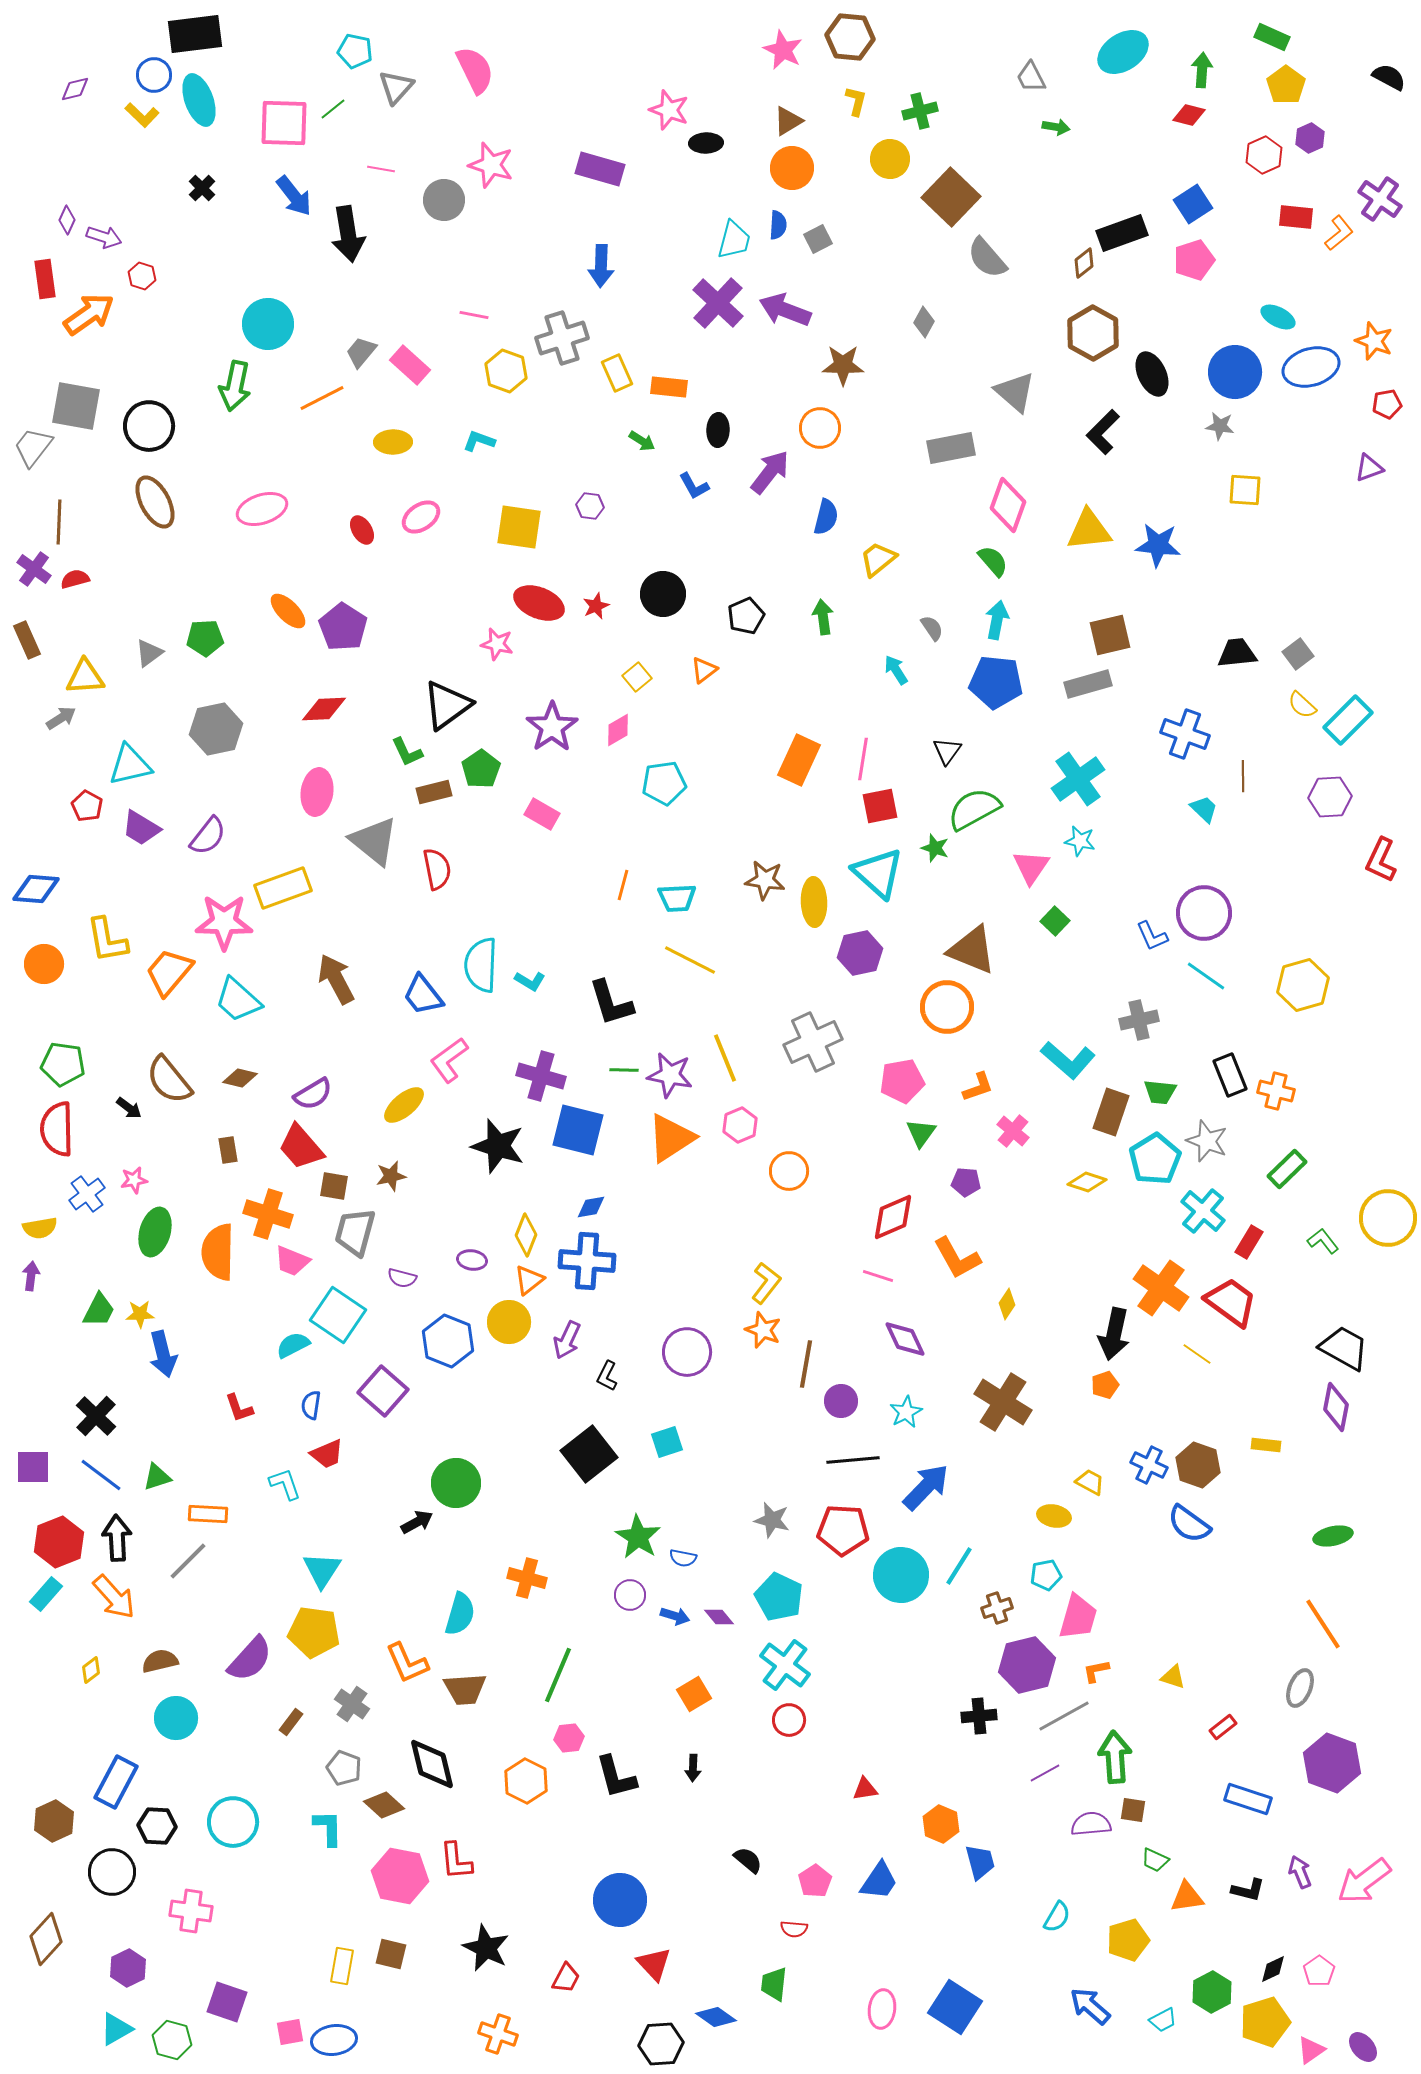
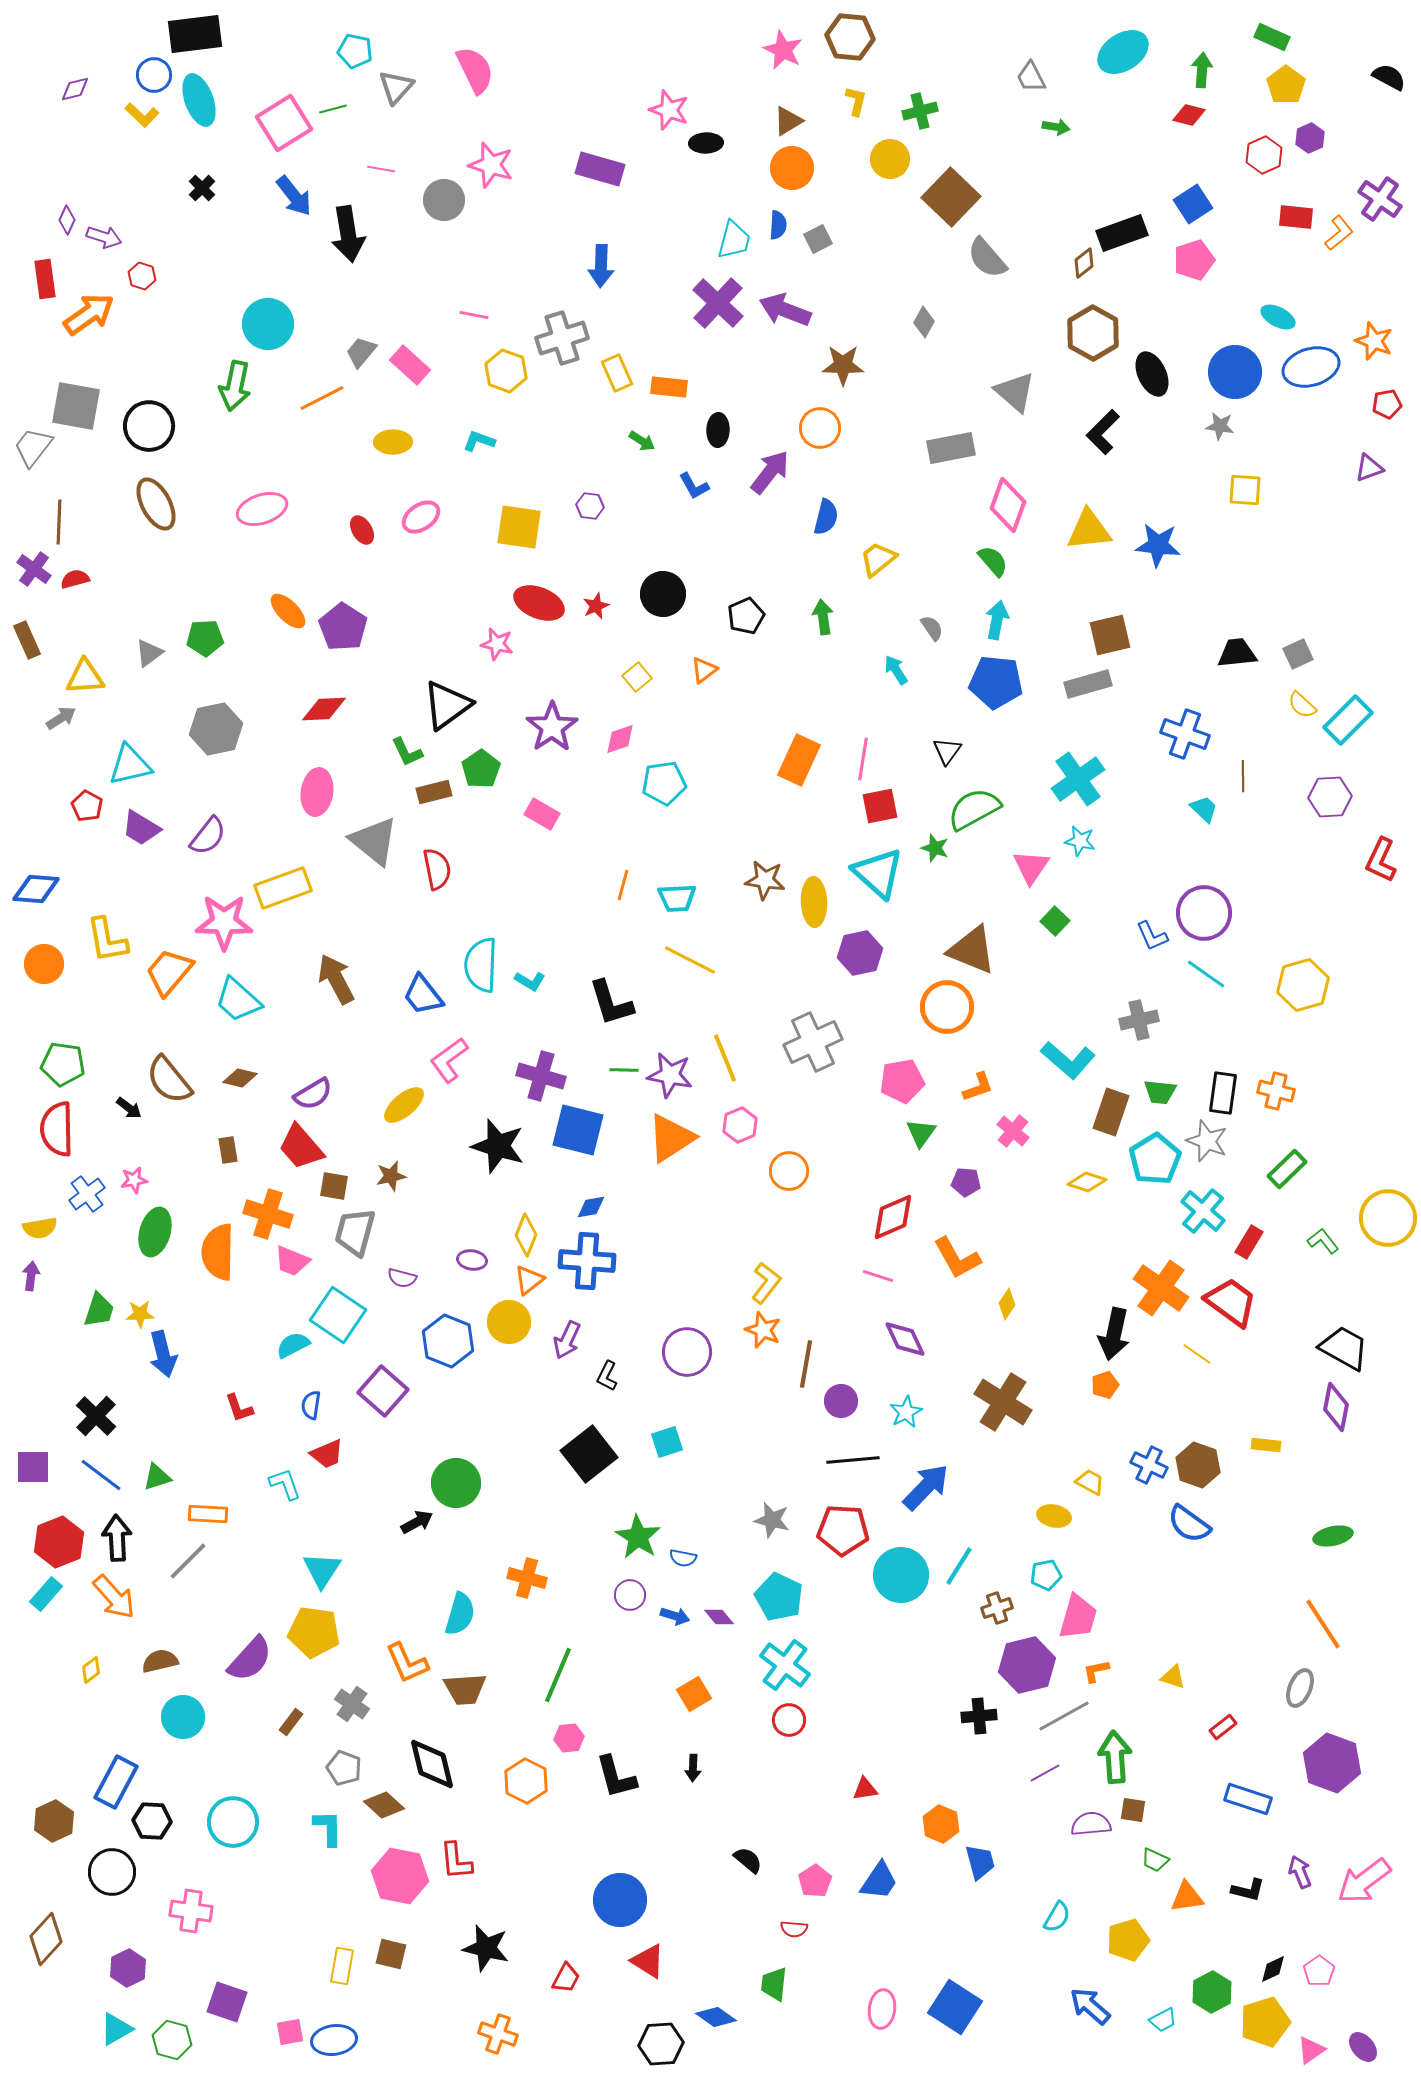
green line at (333, 109): rotated 24 degrees clockwise
pink square at (284, 123): rotated 34 degrees counterclockwise
brown ellipse at (155, 502): moved 1 px right, 2 px down
gray square at (1298, 654): rotated 12 degrees clockwise
pink diamond at (618, 730): moved 2 px right, 9 px down; rotated 12 degrees clockwise
cyan line at (1206, 976): moved 2 px up
black rectangle at (1230, 1075): moved 7 px left, 18 px down; rotated 30 degrees clockwise
green trapezoid at (99, 1310): rotated 9 degrees counterclockwise
cyan circle at (176, 1718): moved 7 px right, 1 px up
black hexagon at (157, 1826): moved 5 px left, 5 px up
black star at (486, 1948): rotated 12 degrees counterclockwise
red triangle at (654, 1964): moved 6 px left, 3 px up; rotated 15 degrees counterclockwise
